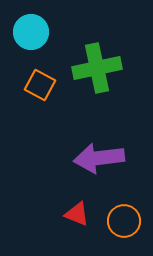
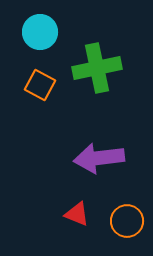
cyan circle: moved 9 px right
orange circle: moved 3 px right
